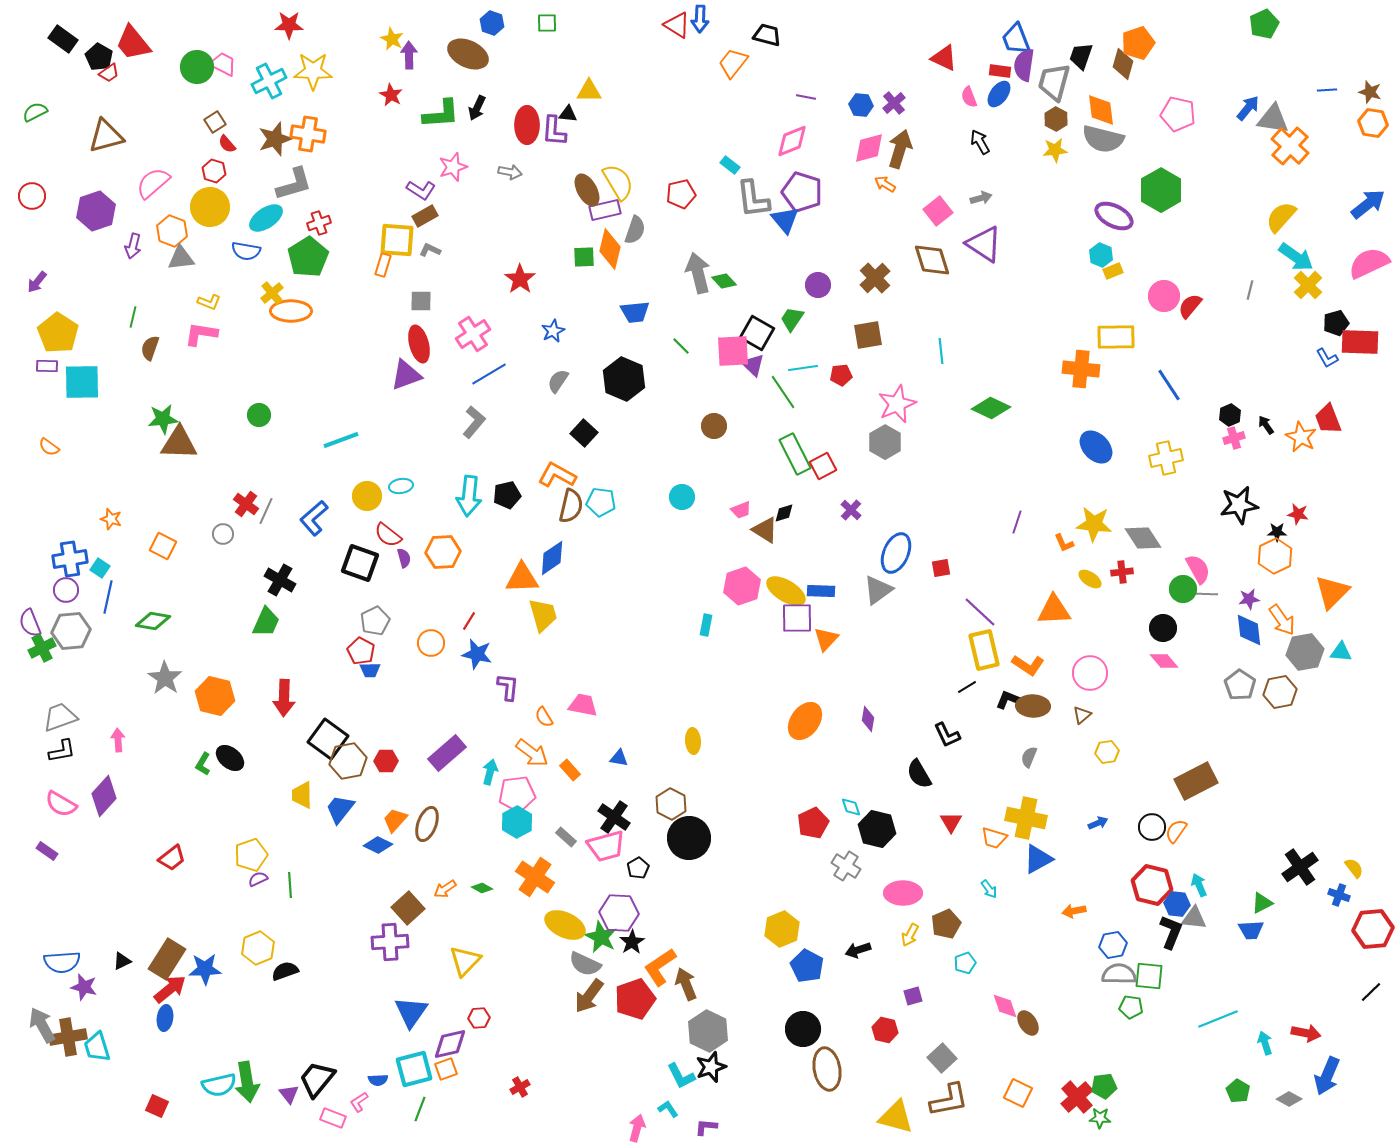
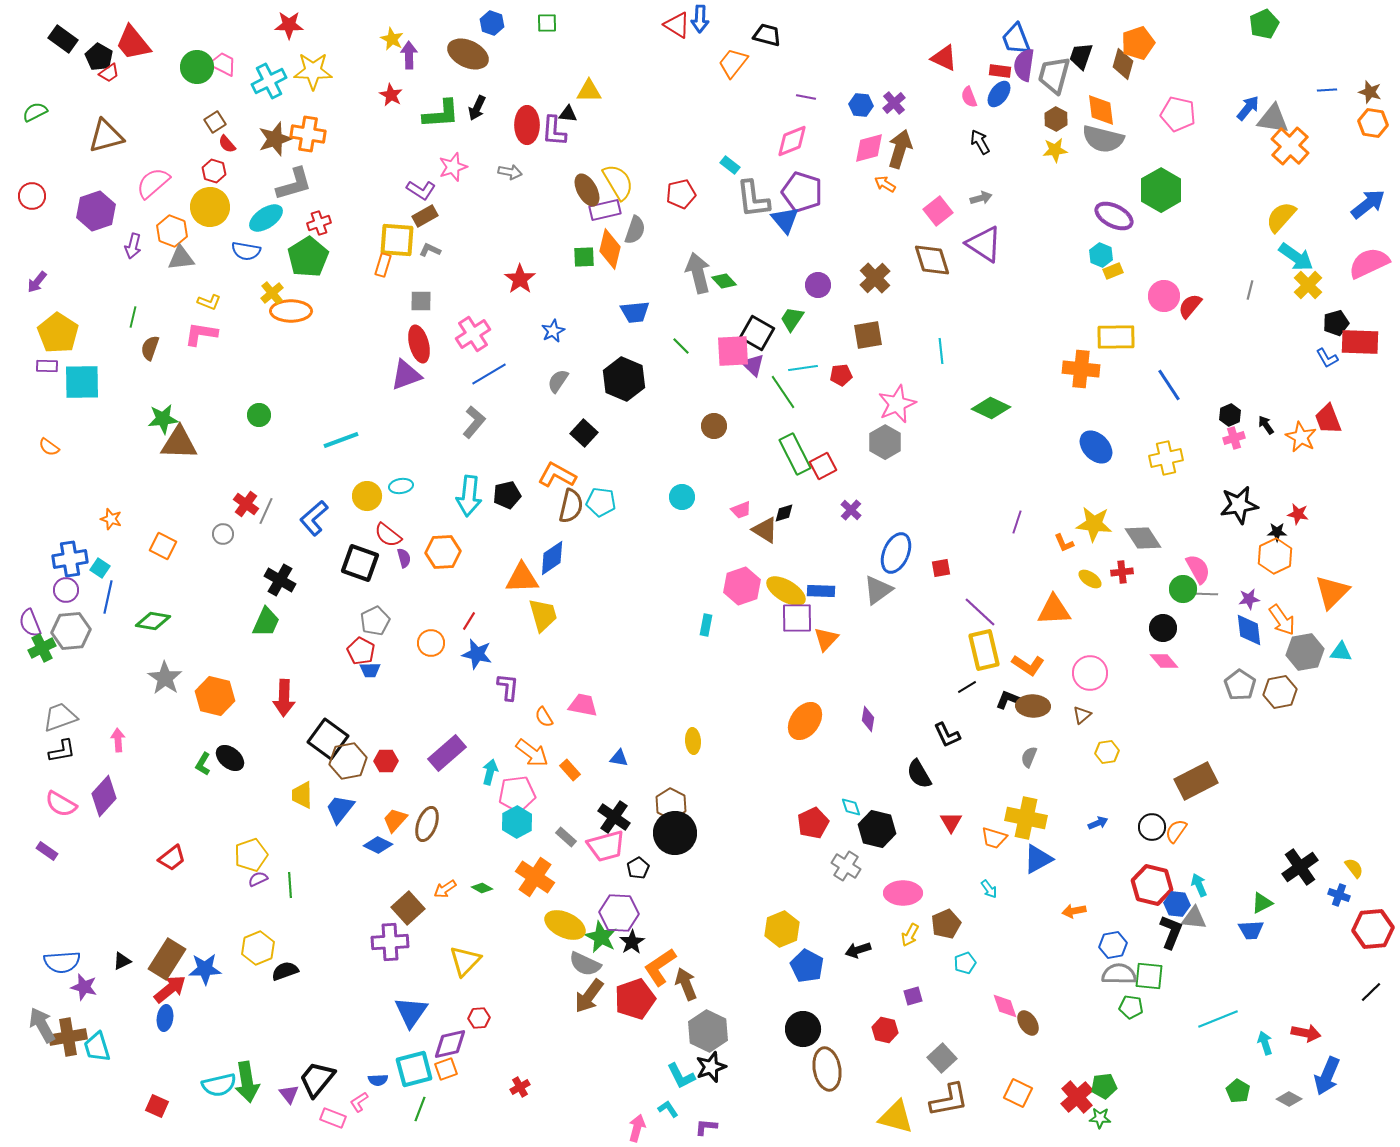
gray trapezoid at (1054, 82): moved 7 px up
black circle at (689, 838): moved 14 px left, 5 px up
